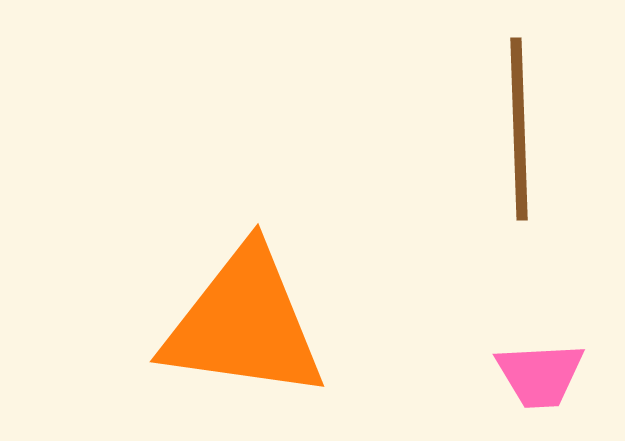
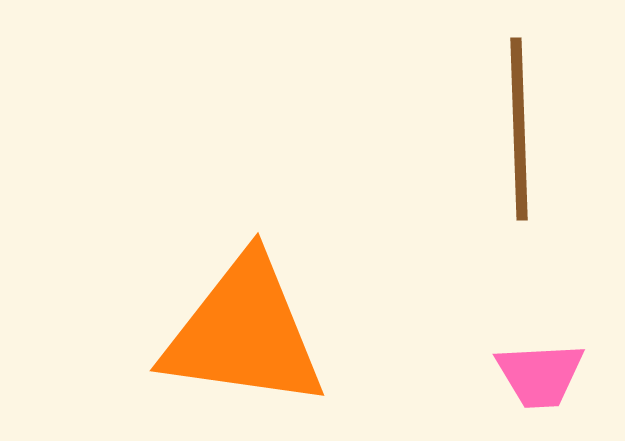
orange triangle: moved 9 px down
